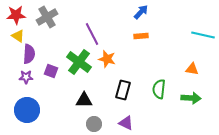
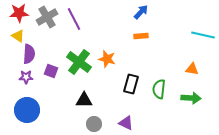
red star: moved 3 px right, 2 px up
purple line: moved 18 px left, 15 px up
black rectangle: moved 8 px right, 6 px up
